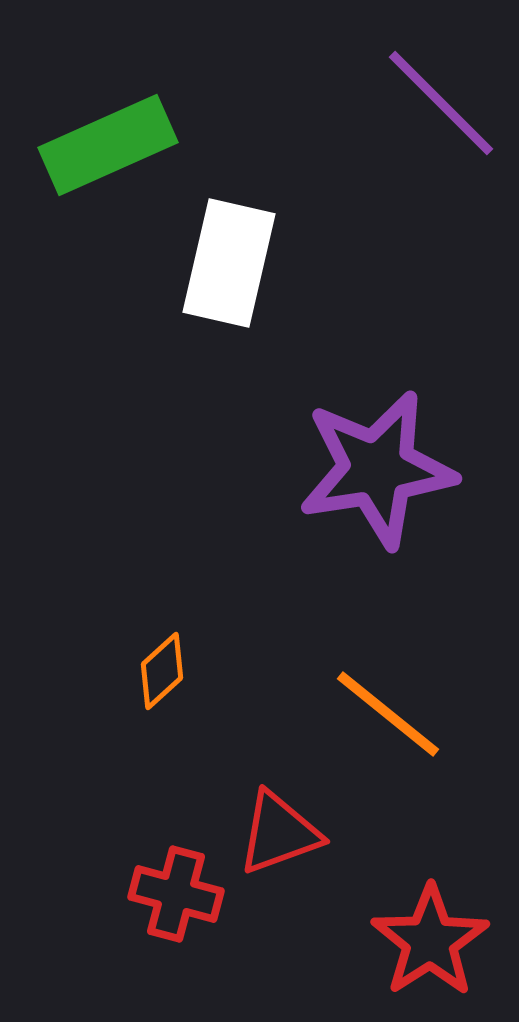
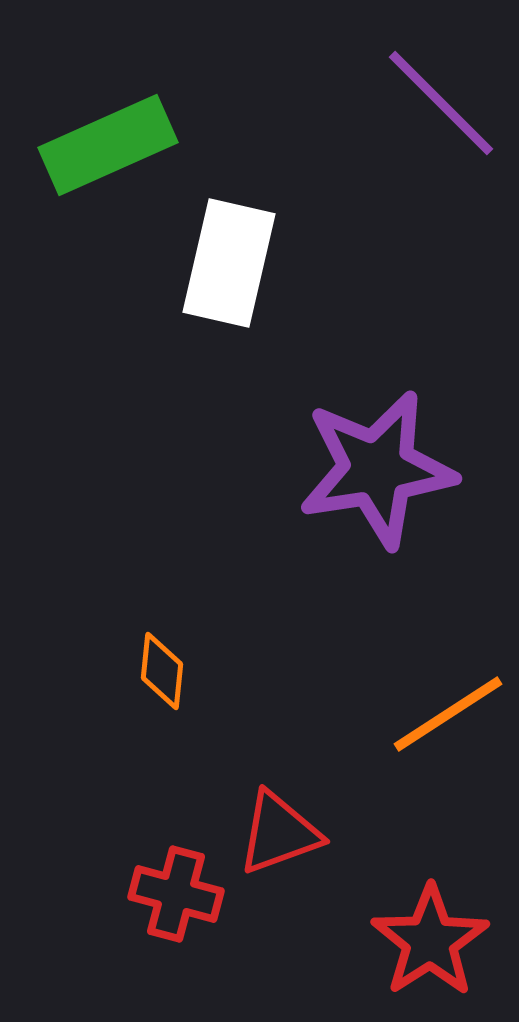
orange diamond: rotated 42 degrees counterclockwise
orange line: moved 60 px right; rotated 72 degrees counterclockwise
